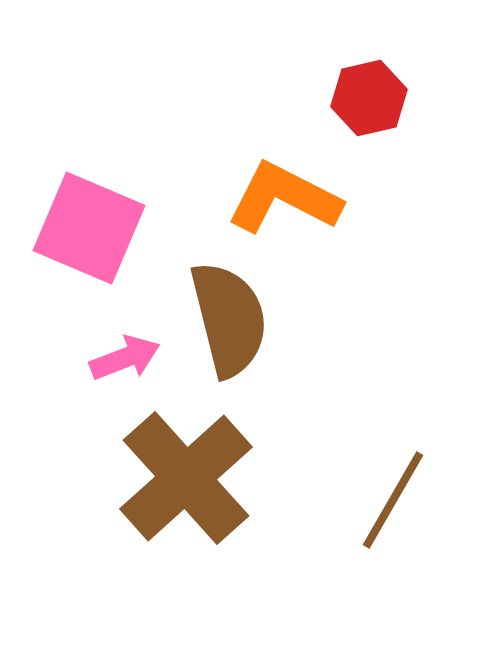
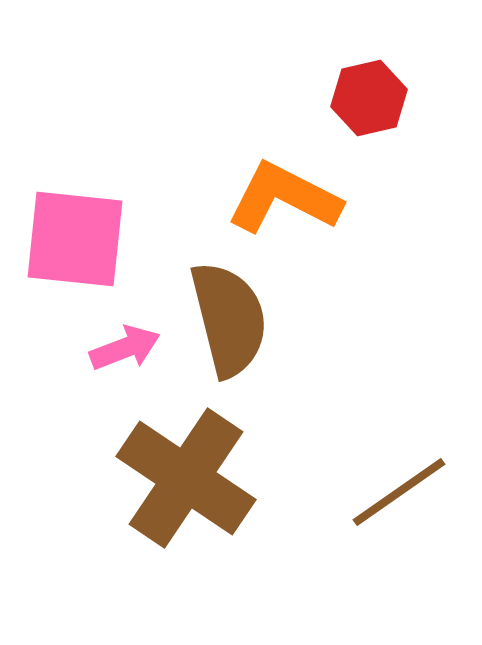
pink square: moved 14 px left, 11 px down; rotated 17 degrees counterclockwise
pink arrow: moved 10 px up
brown cross: rotated 14 degrees counterclockwise
brown line: moved 6 px right, 8 px up; rotated 25 degrees clockwise
